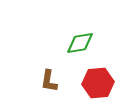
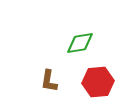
red hexagon: moved 1 px up
